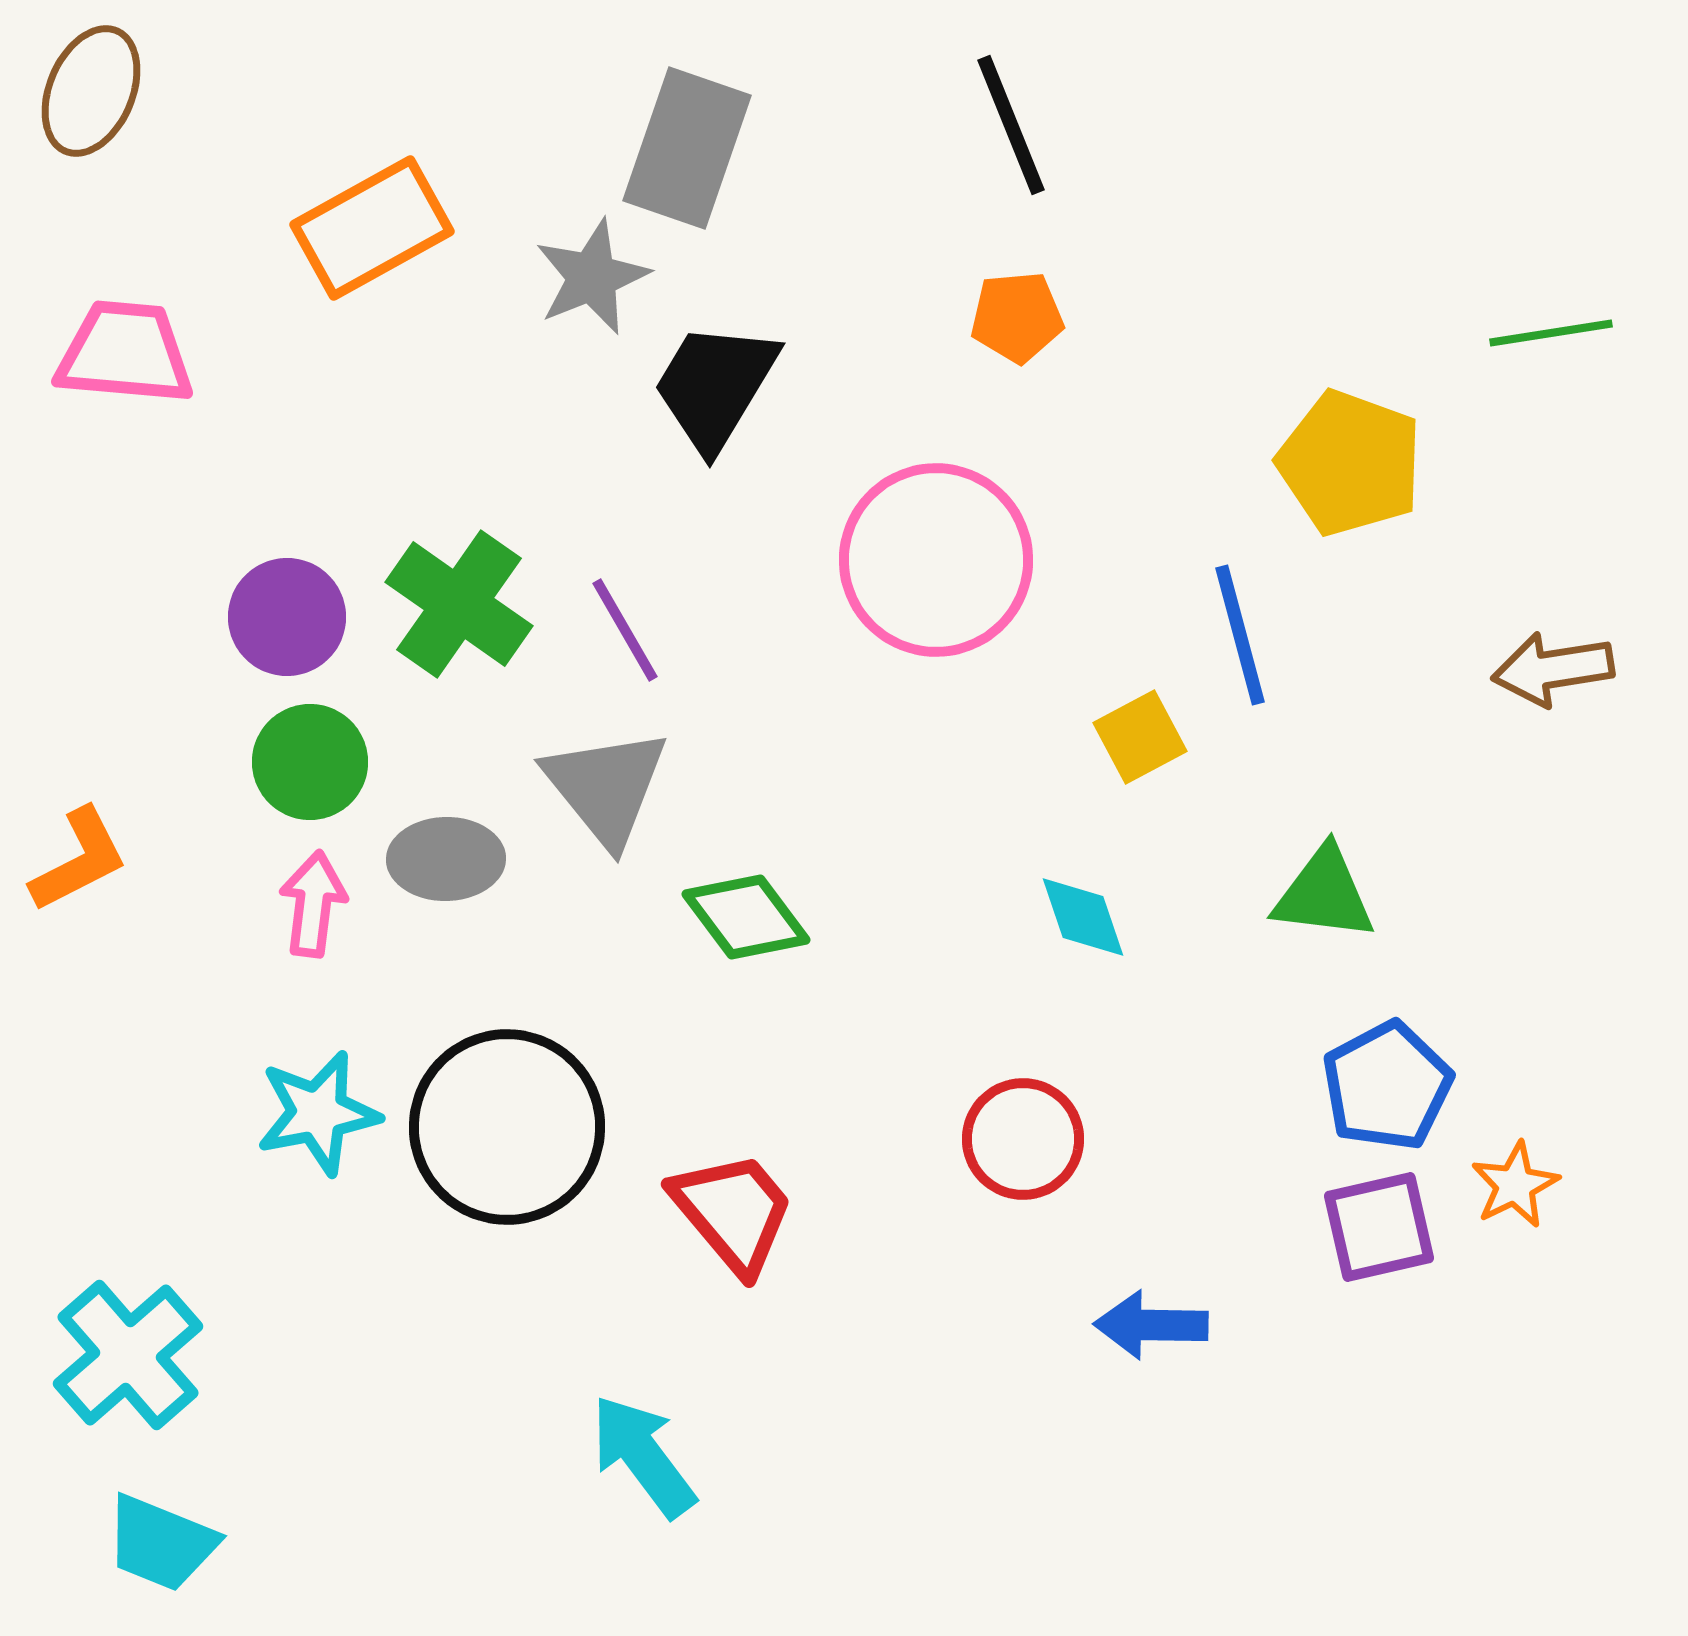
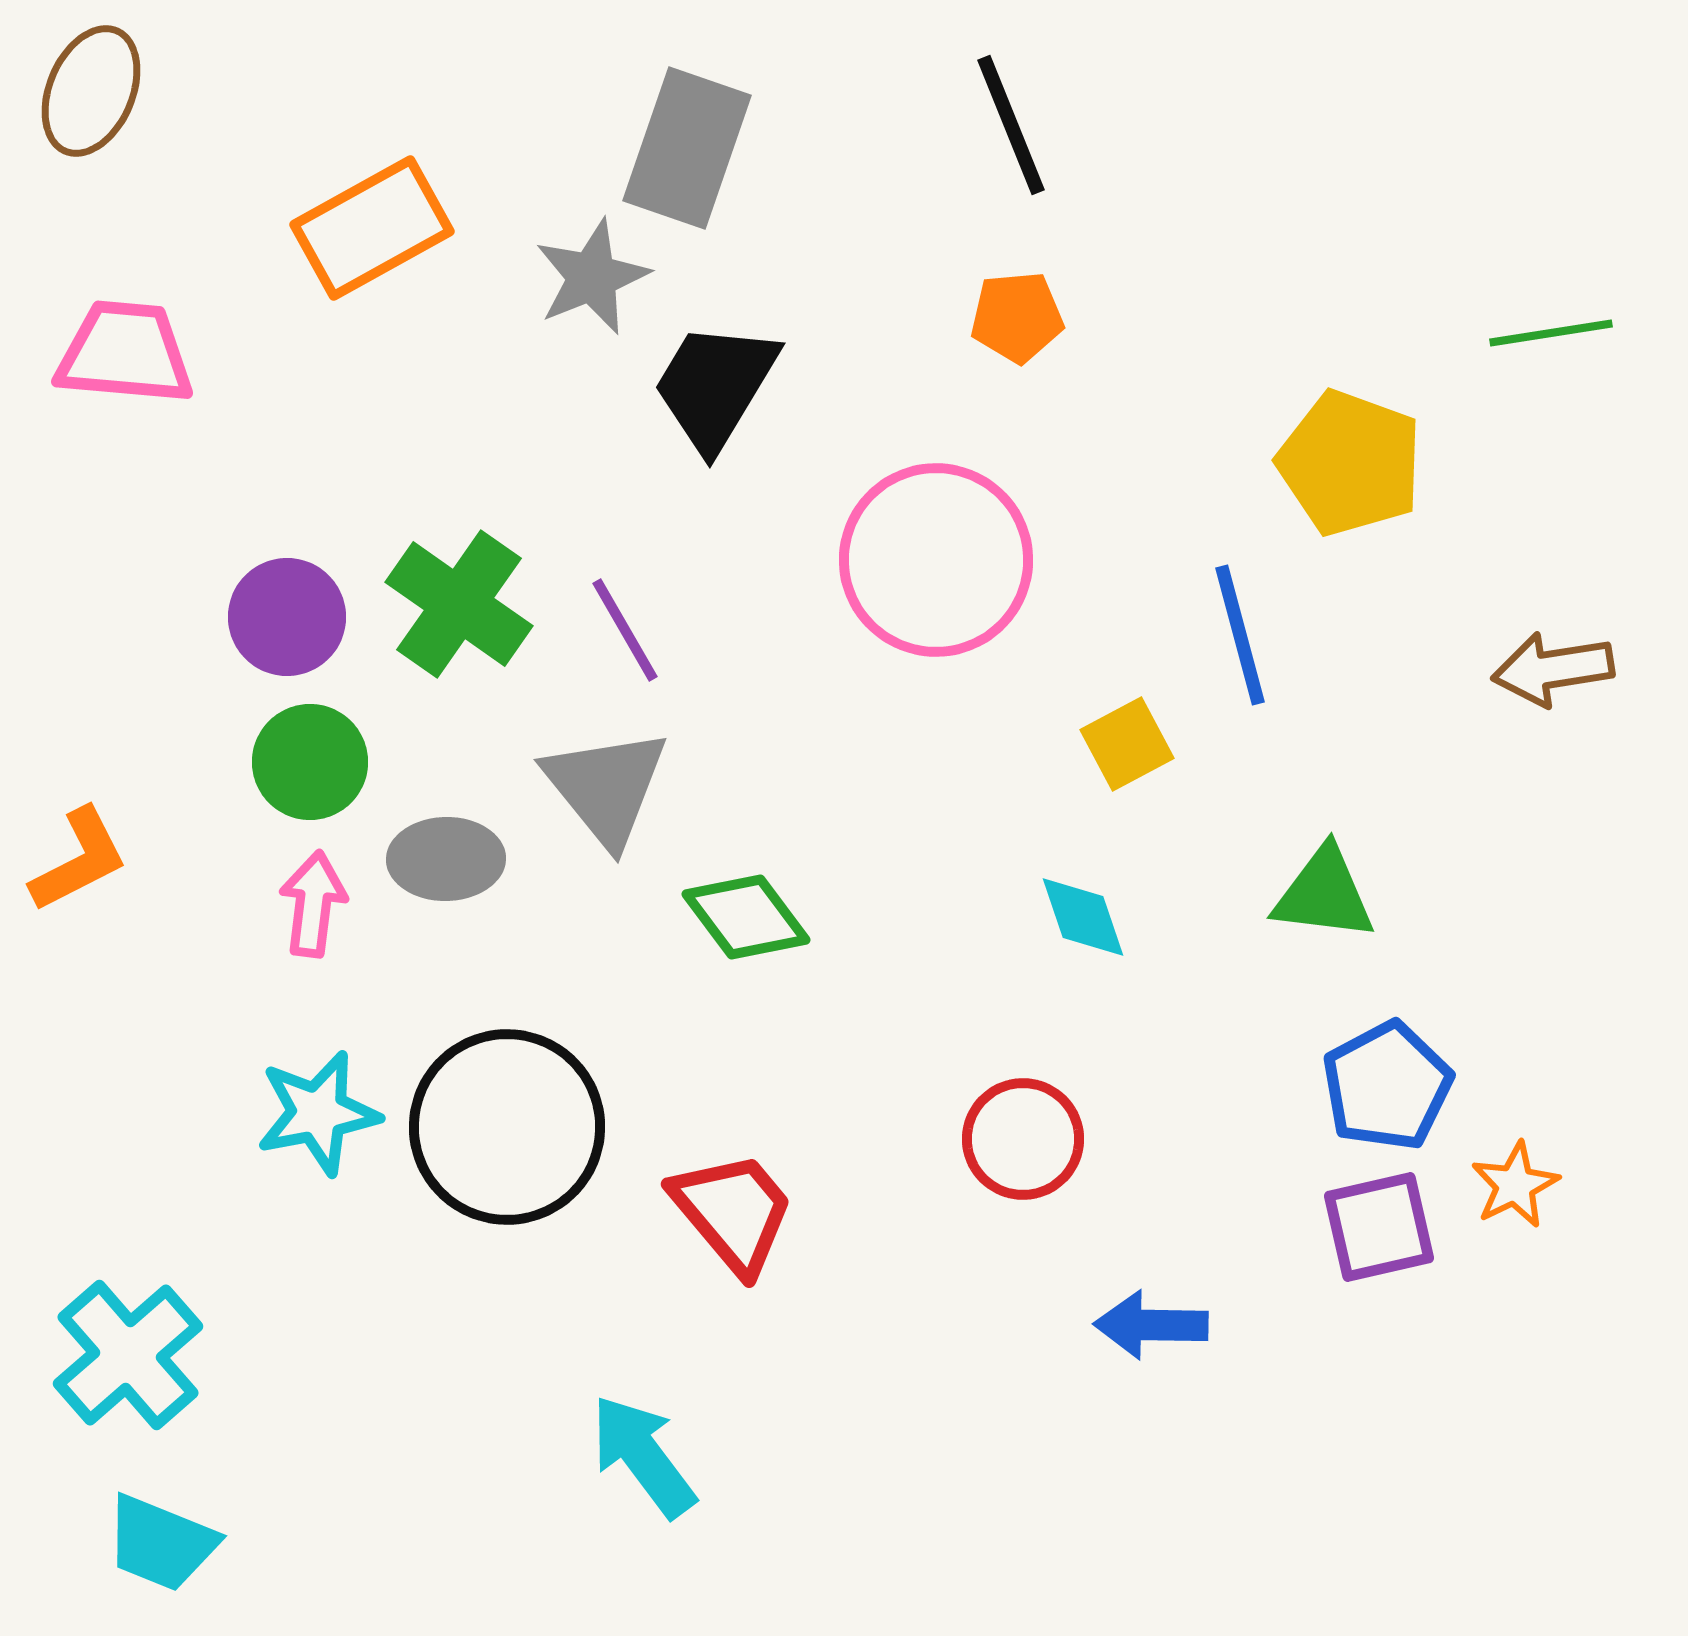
yellow square: moved 13 px left, 7 px down
